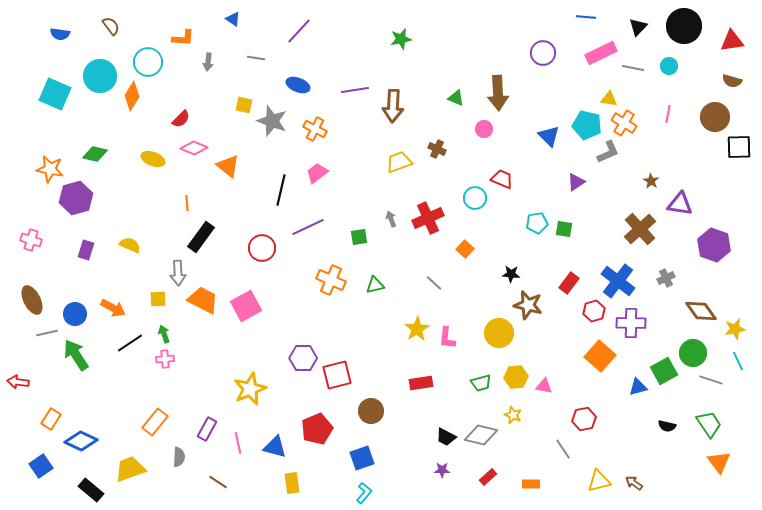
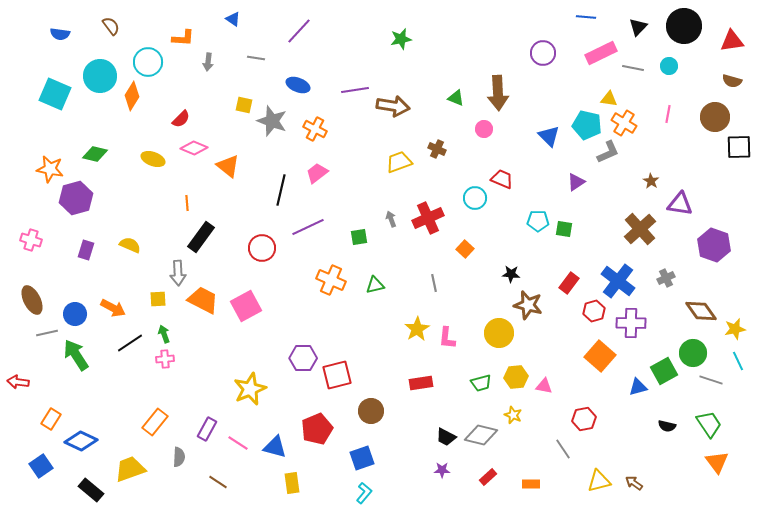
brown arrow at (393, 106): rotated 84 degrees counterclockwise
cyan pentagon at (537, 223): moved 1 px right, 2 px up; rotated 10 degrees clockwise
gray line at (434, 283): rotated 36 degrees clockwise
pink line at (238, 443): rotated 45 degrees counterclockwise
orange triangle at (719, 462): moved 2 px left
